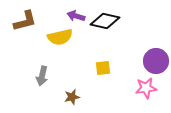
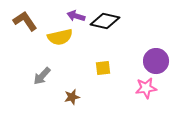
brown L-shape: rotated 110 degrees counterclockwise
gray arrow: rotated 30 degrees clockwise
